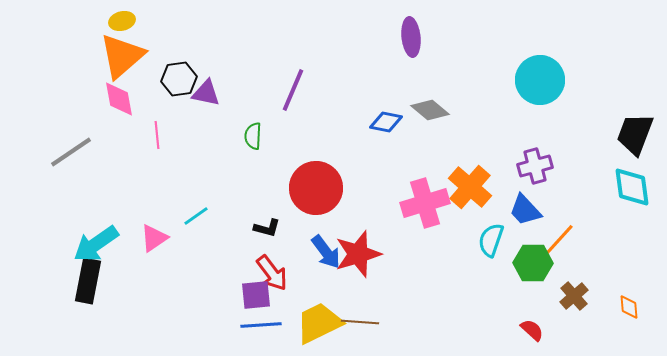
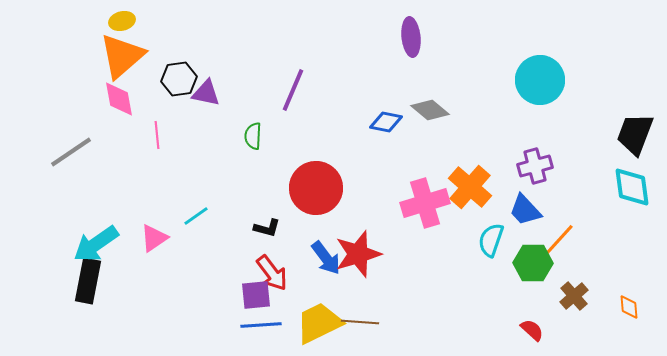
blue arrow: moved 6 px down
